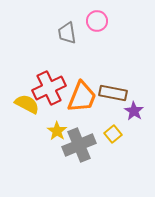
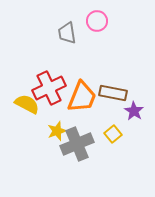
yellow star: rotated 18 degrees clockwise
gray cross: moved 2 px left, 1 px up
